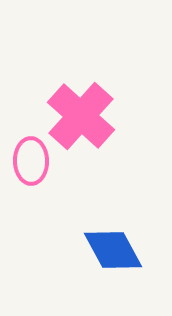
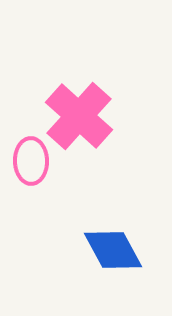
pink cross: moved 2 px left
